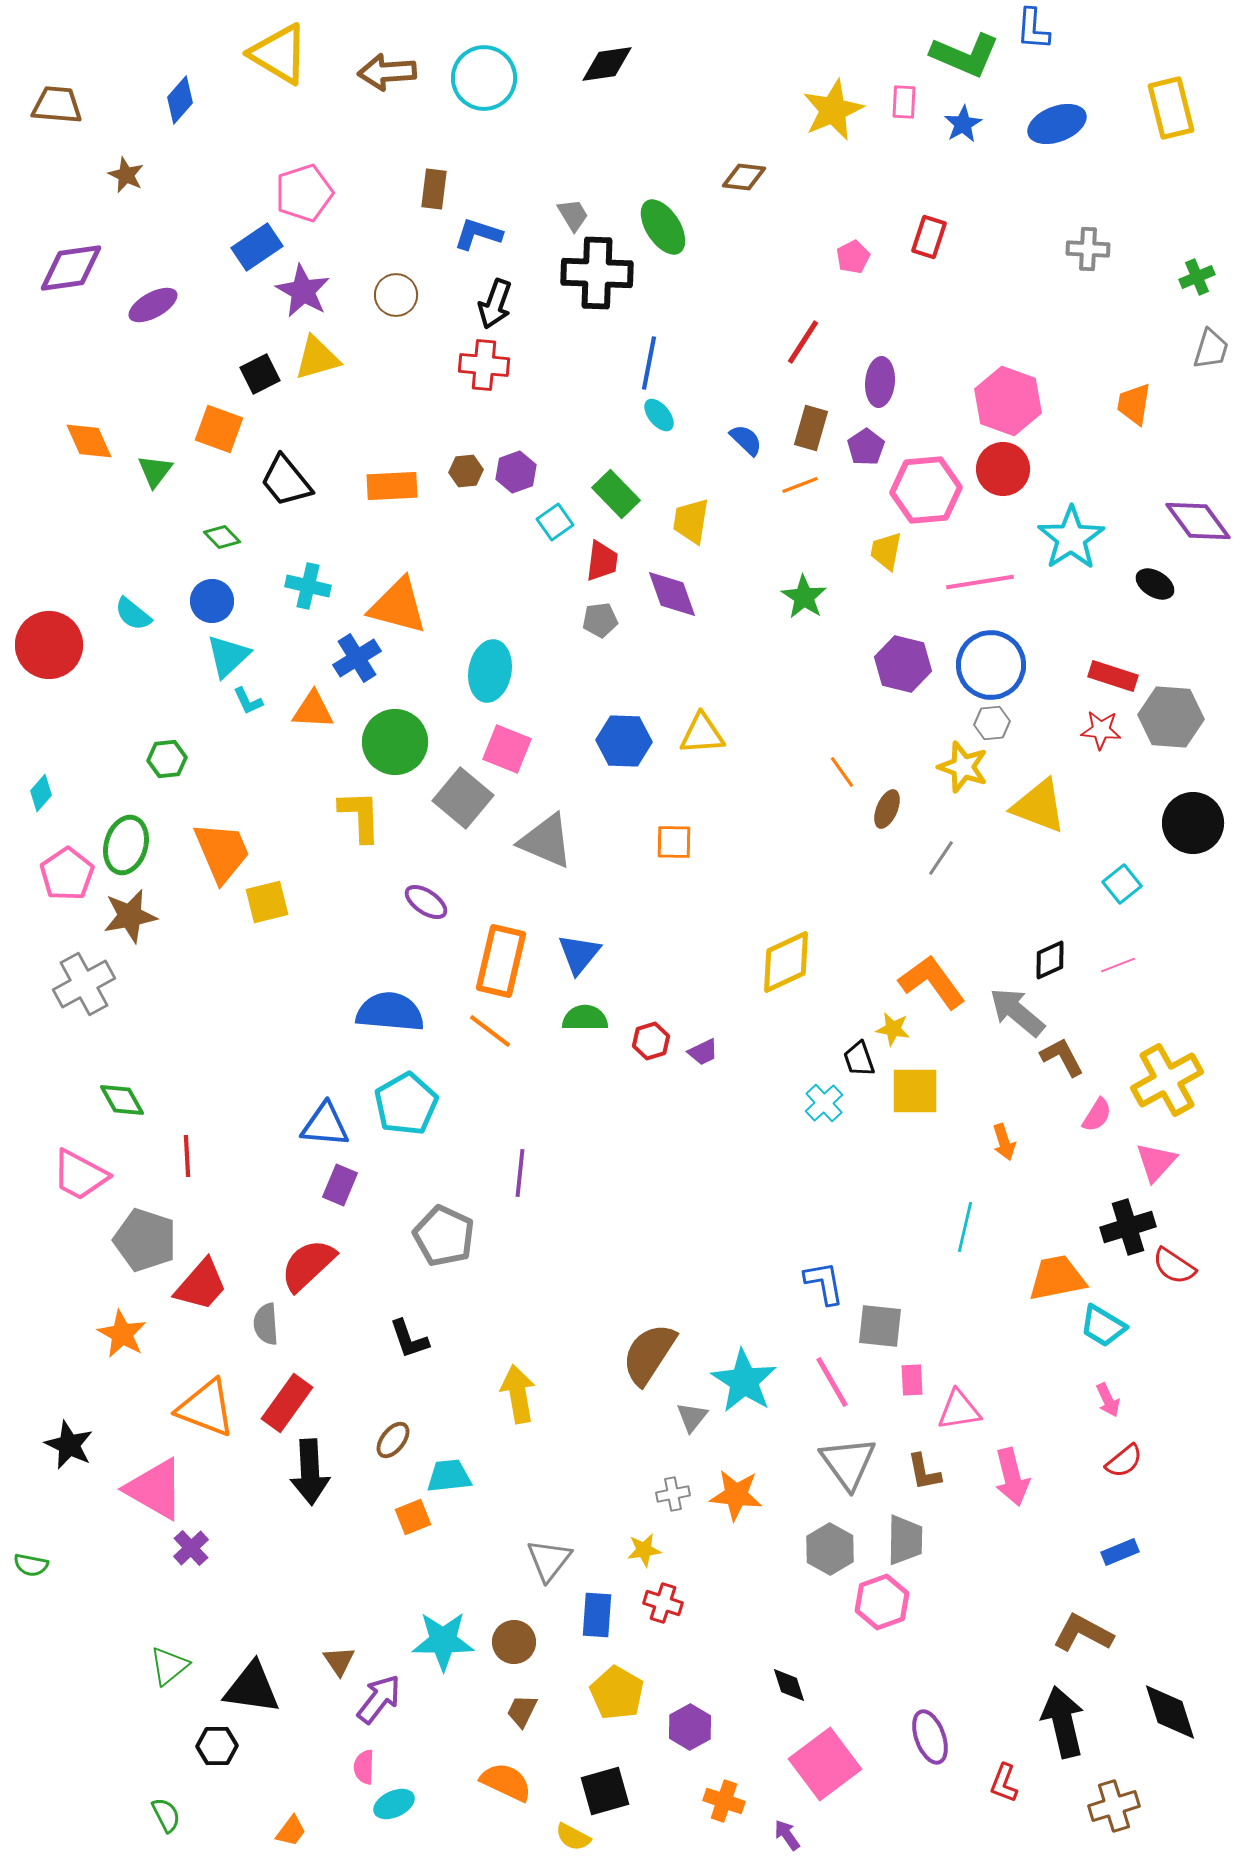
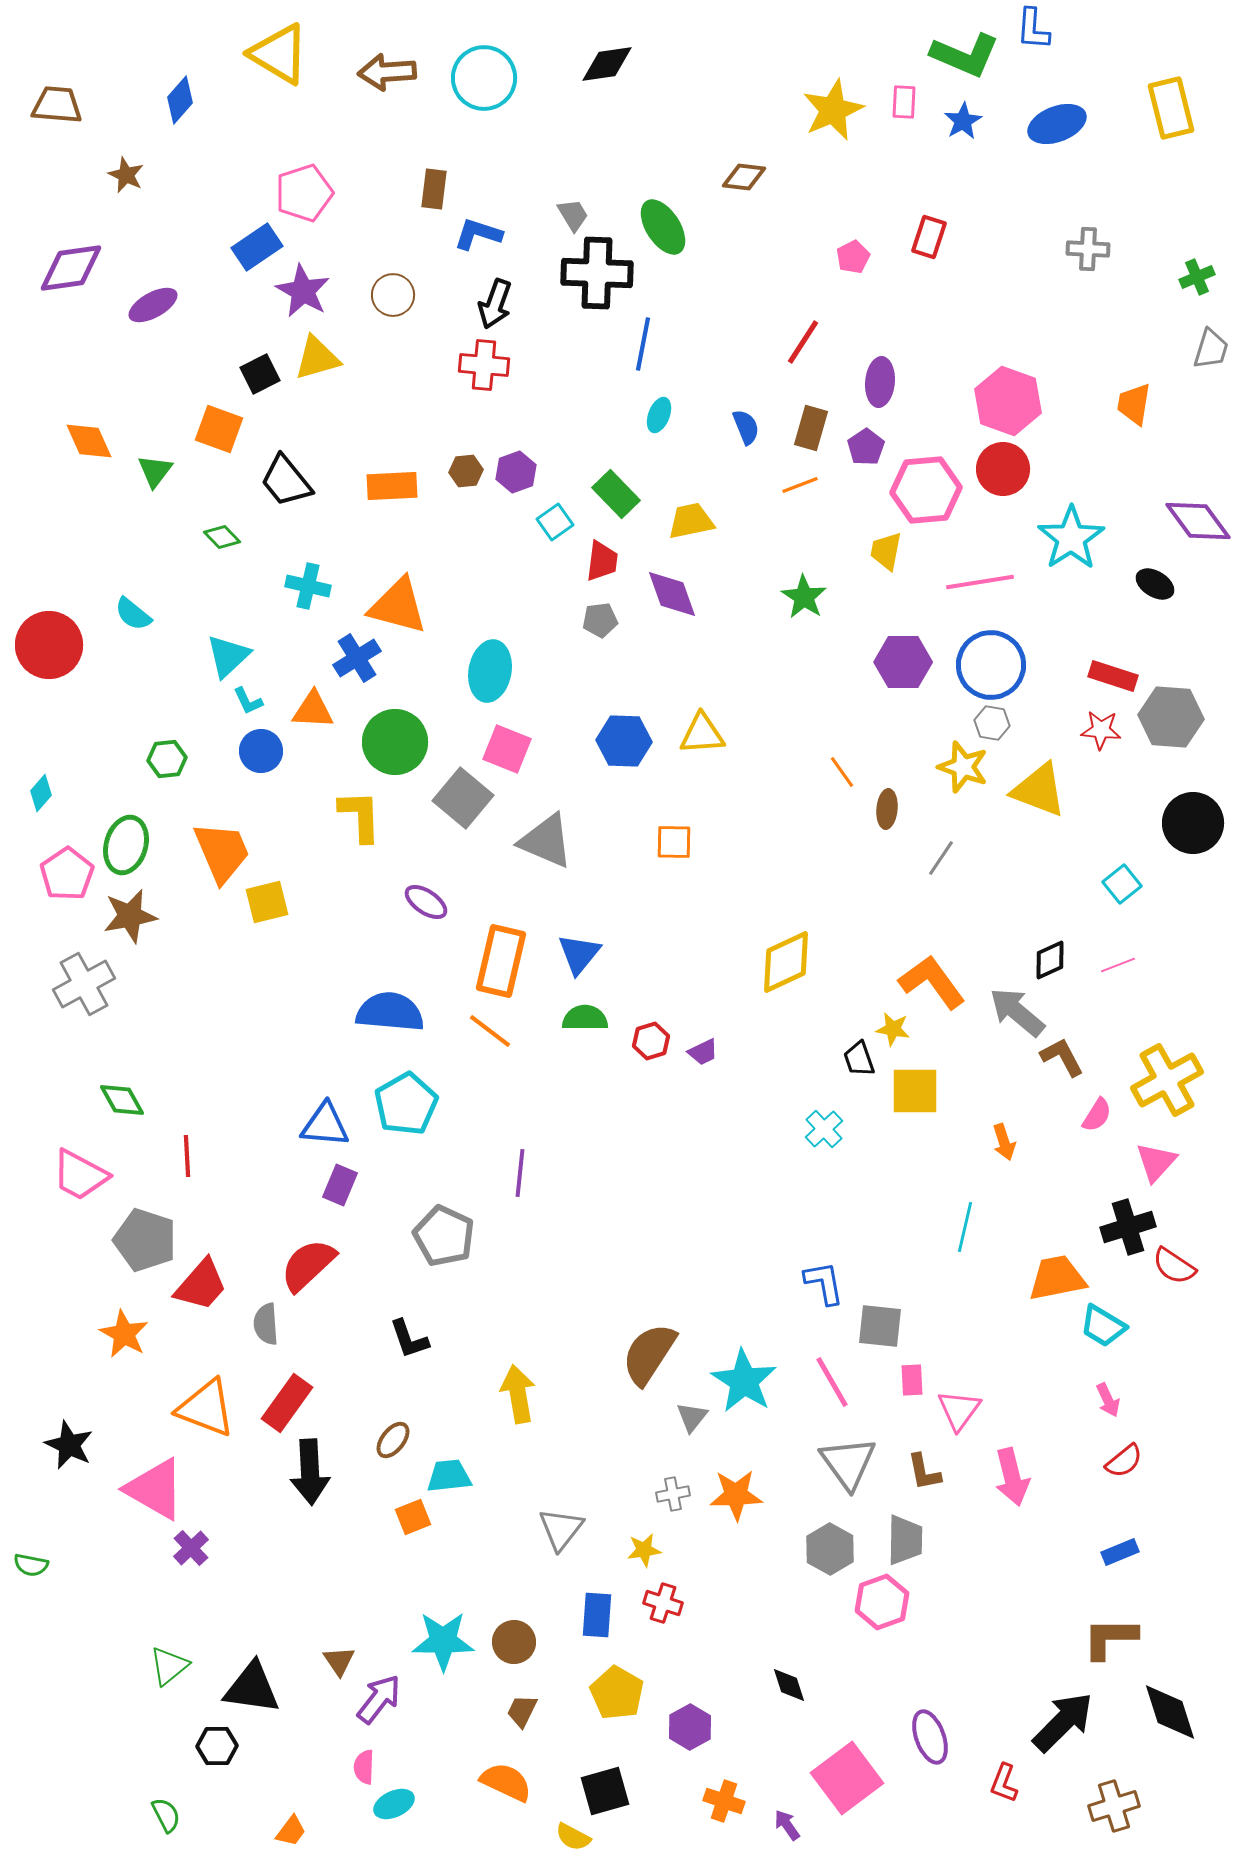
blue star at (963, 124): moved 3 px up
brown circle at (396, 295): moved 3 px left
blue line at (649, 363): moved 6 px left, 19 px up
cyan ellipse at (659, 415): rotated 60 degrees clockwise
blue semicircle at (746, 440): moved 13 px up; rotated 24 degrees clockwise
yellow trapezoid at (691, 521): rotated 69 degrees clockwise
blue circle at (212, 601): moved 49 px right, 150 px down
purple hexagon at (903, 664): moved 2 px up; rotated 14 degrees counterclockwise
gray hexagon at (992, 723): rotated 16 degrees clockwise
yellow triangle at (1039, 806): moved 16 px up
brown ellipse at (887, 809): rotated 18 degrees counterclockwise
cyan cross at (824, 1103): moved 26 px down
orange star at (122, 1334): moved 2 px right
pink triangle at (959, 1410): rotated 45 degrees counterclockwise
orange star at (736, 1495): rotated 8 degrees counterclockwise
gray triangle at (549, 1560): moved 12 px right, 31 px up
brown L-shape at (1083, 1633): moved 27 px right, 5 px down; rotated 28 degrees counterclockwise
black arrow at (1063, 1722): rotated 58 degrees clockwise
pink square at (825, 1764): moved 22 px right, 14 px down
purple arrow at (787, 1835): moved 10 px up
